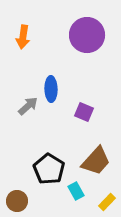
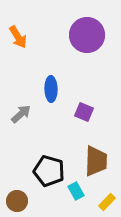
orange arrow: moved 5 px left; rotated 40 degrees counterclockwise
gray arrow: moved 7 px left, 8 px down
brown trapezoid: rotated 40 degrees counterclockwise
black pentagon: moved 2 px down; rotated 16 degrees counterclockwise
